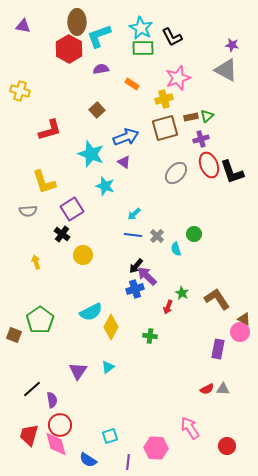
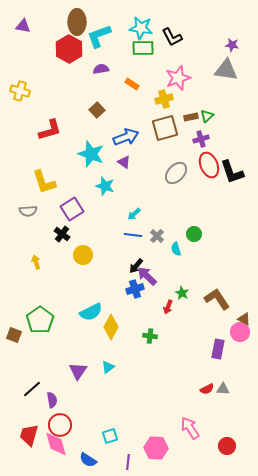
cyan star at (141, 28): rotated 20 degrees counterclockwise
gray triangle at (226, 70): rotated 20 degrees counterclockwise
